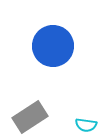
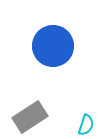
cyan semicircle: rotated 80 degrees counterclockwise
